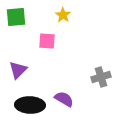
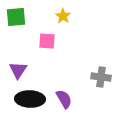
yellow star: moved 1 px down
purple triangle: rotated 12 degrees counterclockwise
gray cross: rotated 24 degrees clockwise
purple semicircle: rotated 30 degrees clockwise
black ellipse: moved 6 px up
